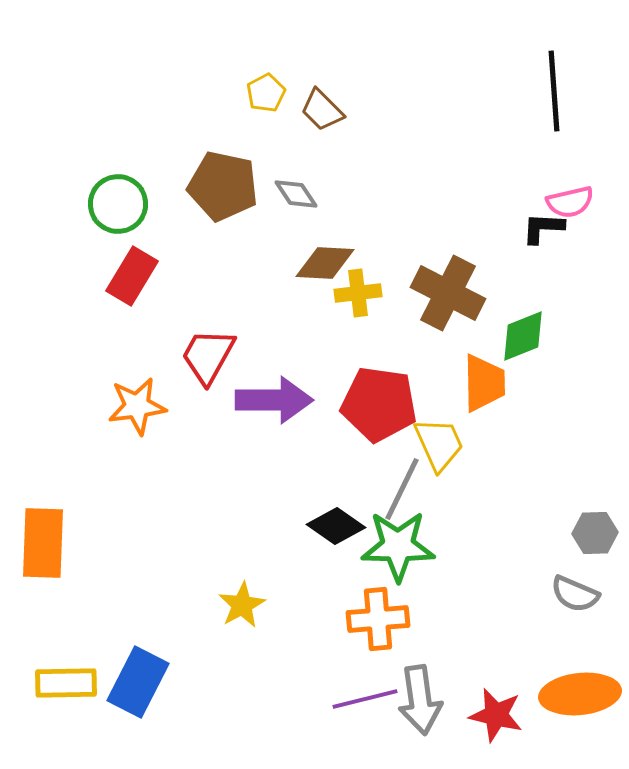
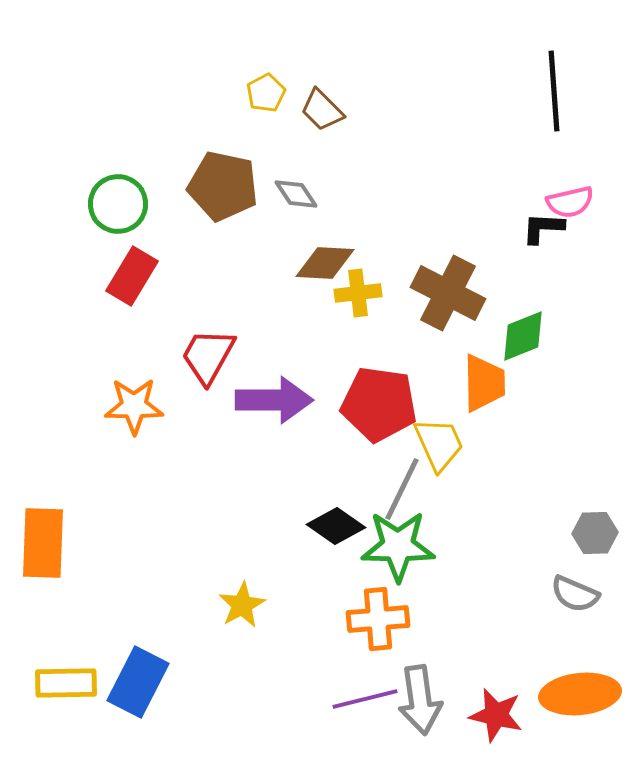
orange star: moved 3 px left; rotated 8 degrees clockwise
